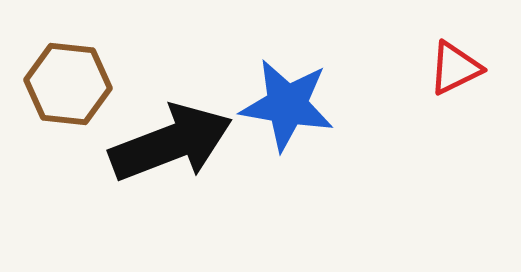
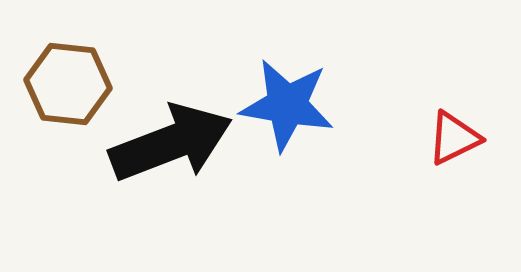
red triangle: moved 1 px left, 70 px down
